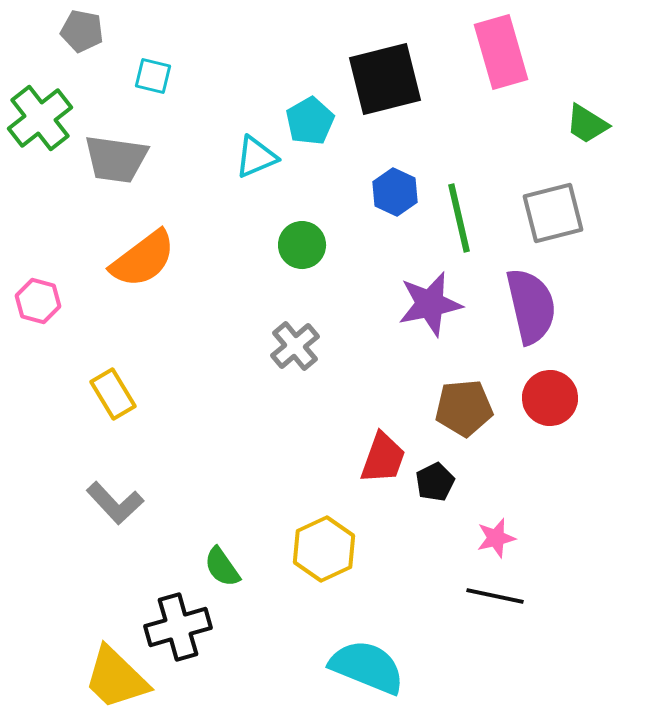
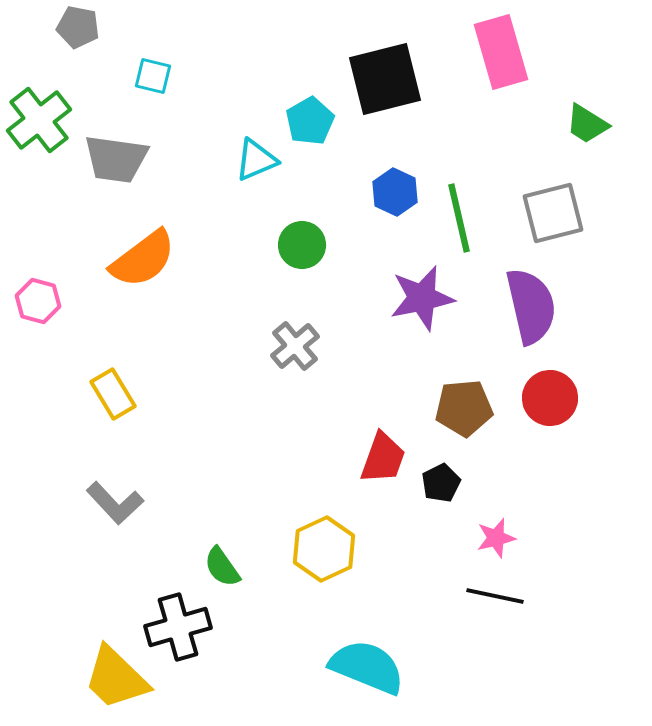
gray pentagon: moved 4 px left, 4 px up
green cross: moved 1 px left, 2 px down
cyan triangle: moved 3 px down
purple star: moved 8 px left, 6 px up
black pentagon: moved 6 px right, 1 px down
